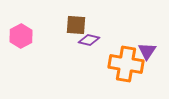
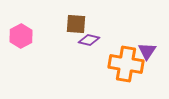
brown square: moved 1 px up
